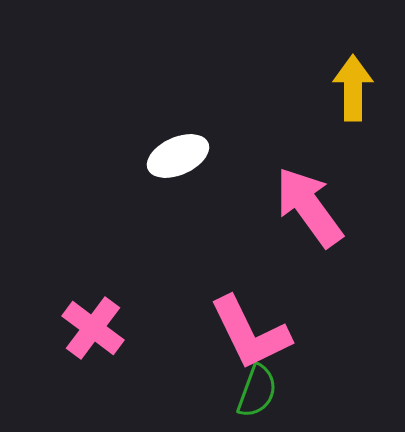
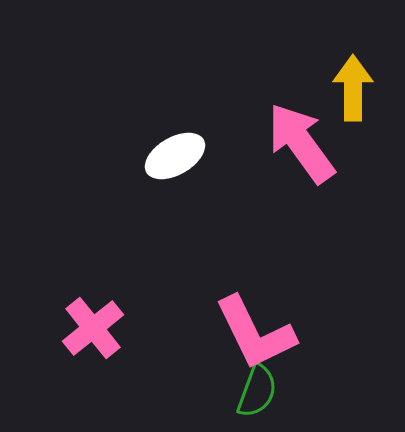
white ellipse: moved 3 px left; rotated 6 degrees counterclockwise
pink arrow: moved 8 px left, 64 px up
pink cross: rotated 14 degrees clockwise
pink L-shape: moved 5 px right
